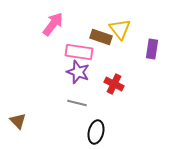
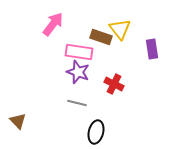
purple rectangle: rotated 18 degrees counterclockwise
